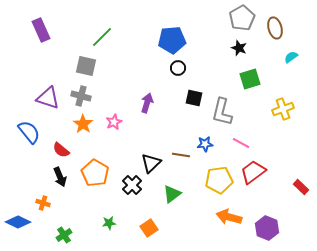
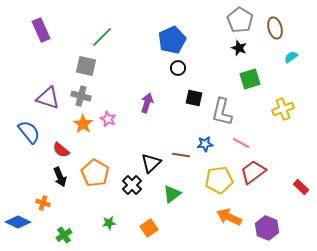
gray pentagon: moved 2 px left, 2 px down; rotated 10 degrees counterclockwise
blue pentagon: rotated 20 degrees counterclockwise
pink star: moved 6 px left, 3 px up; rotated 21 degrees counterclockwise
orange arrow: rotated 10 degrees clockwise
